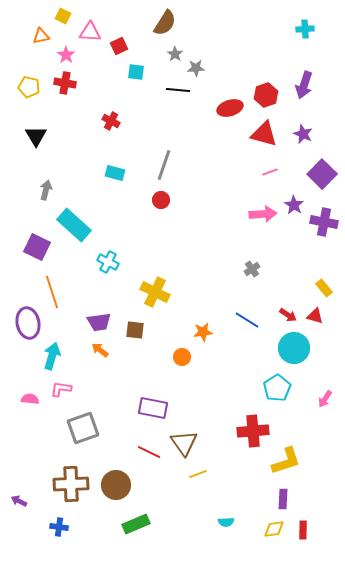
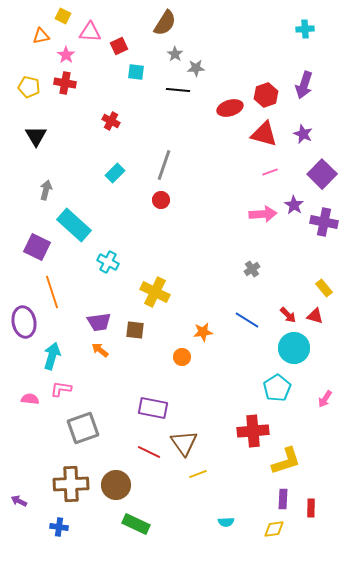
cyan rectangle at (115, 173): rotated 60 degrees counterclockwise
red arrow at (288, 315): rotated 12 degrees clockwise
purple ellipse at (28, 323): moved 4 px left, 1 px up
green rectangle at (136, 524): rotated 48 degrees clockwise
red rectangle at (303, 530): moved 8 px right, 22 px up
